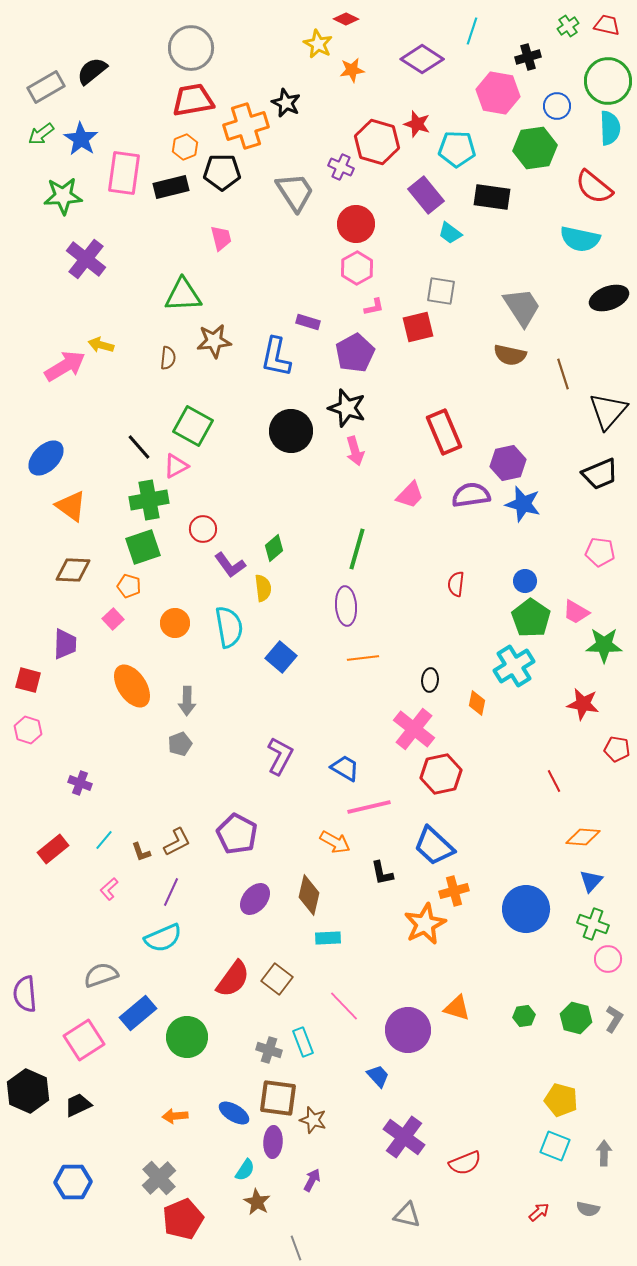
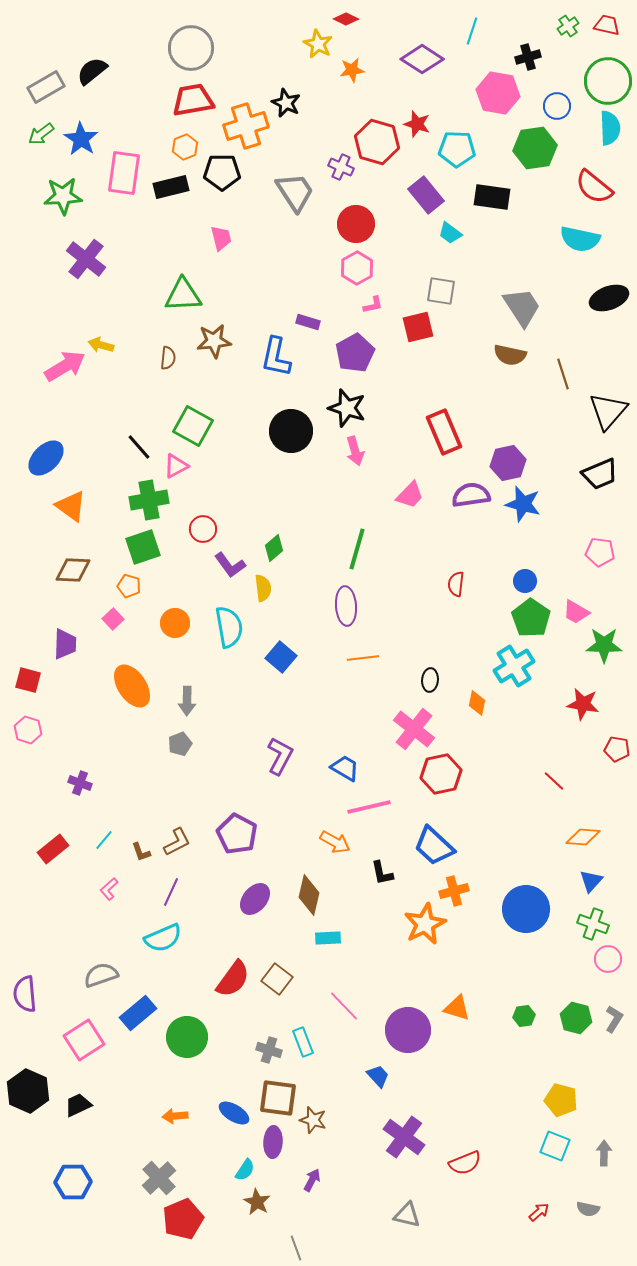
pink L-shape at (374, 307): moved 1 px left, 2 px up
red line at (554, 781): rotated 20 degrees counterclockwise
